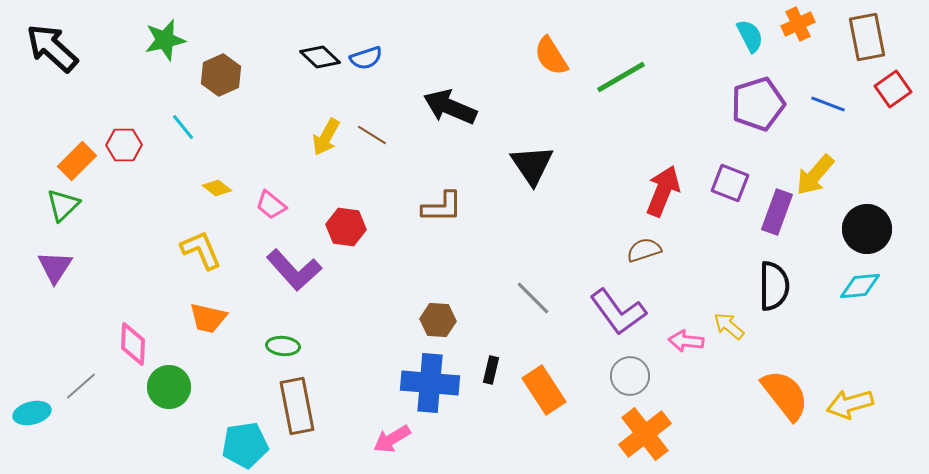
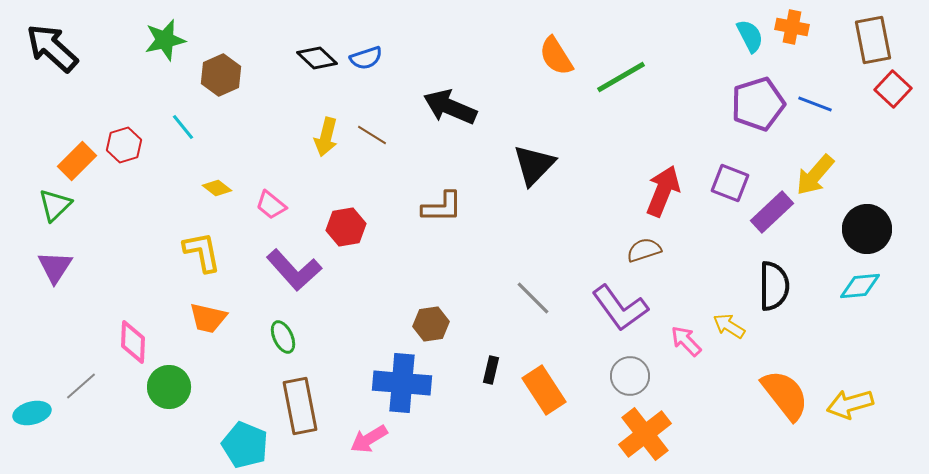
orange cross at (798, 24): moved 6 px left, 3 px down; rotated 36 degrees clockwise
brown rectangle at (867, 37): moved 6 px right, 3 px down
orange semicircle at (551, 56): moved 5 px right
black diamond at (320, 57): moved 3 px left, 1 px down
red square at (893, 89): rotated 12 degrees counterclockwise
blue line at (828, 104): moved 13 px left
yellow arrow at (326, 137): rotated 15 degrees counterclockwise
red hexagon at (124, 145): rotated 16 degrees counterclockwise
black triangle at (532, 165): moved 2 px right; rotated 18 degrees clockwise
green triangle at (63, 205): moved 8 px left
purple rectangle at (777, 212): moved 5 px left; rotated 27 degrees clockwise
red hexagon at (346, 227): rotated 18 degrees counterclockwise
yellow L-shape at (201, 250): moved 1 px right, 2 px down; rotated 12 degrees clockwise
purple L-shape at (618, 312): moved 2 px right, 4 px up
brown hexagon at (438, 320): moved 7 px left, 4 px down; rotated 12 degrees counterclockwise
yellow arrow at (729, 326): rotated 8 degrees counterclockwise
pink arrow at (686, 341): rotated 40 degrees clockwise
pink diamond at (133, 344): moved 2 px up
green ellipse at (283, 346): moved 9 px up; rotated 60 degrees clockwise
blue cross at (430, 383): moved 28 px left
brown rectangle at (297, 406): moved 3 px right
pink arrow at (392, 439): moved 23 px left
cyan pentagon at (245, 445): rotated 30 degrees clockwise
